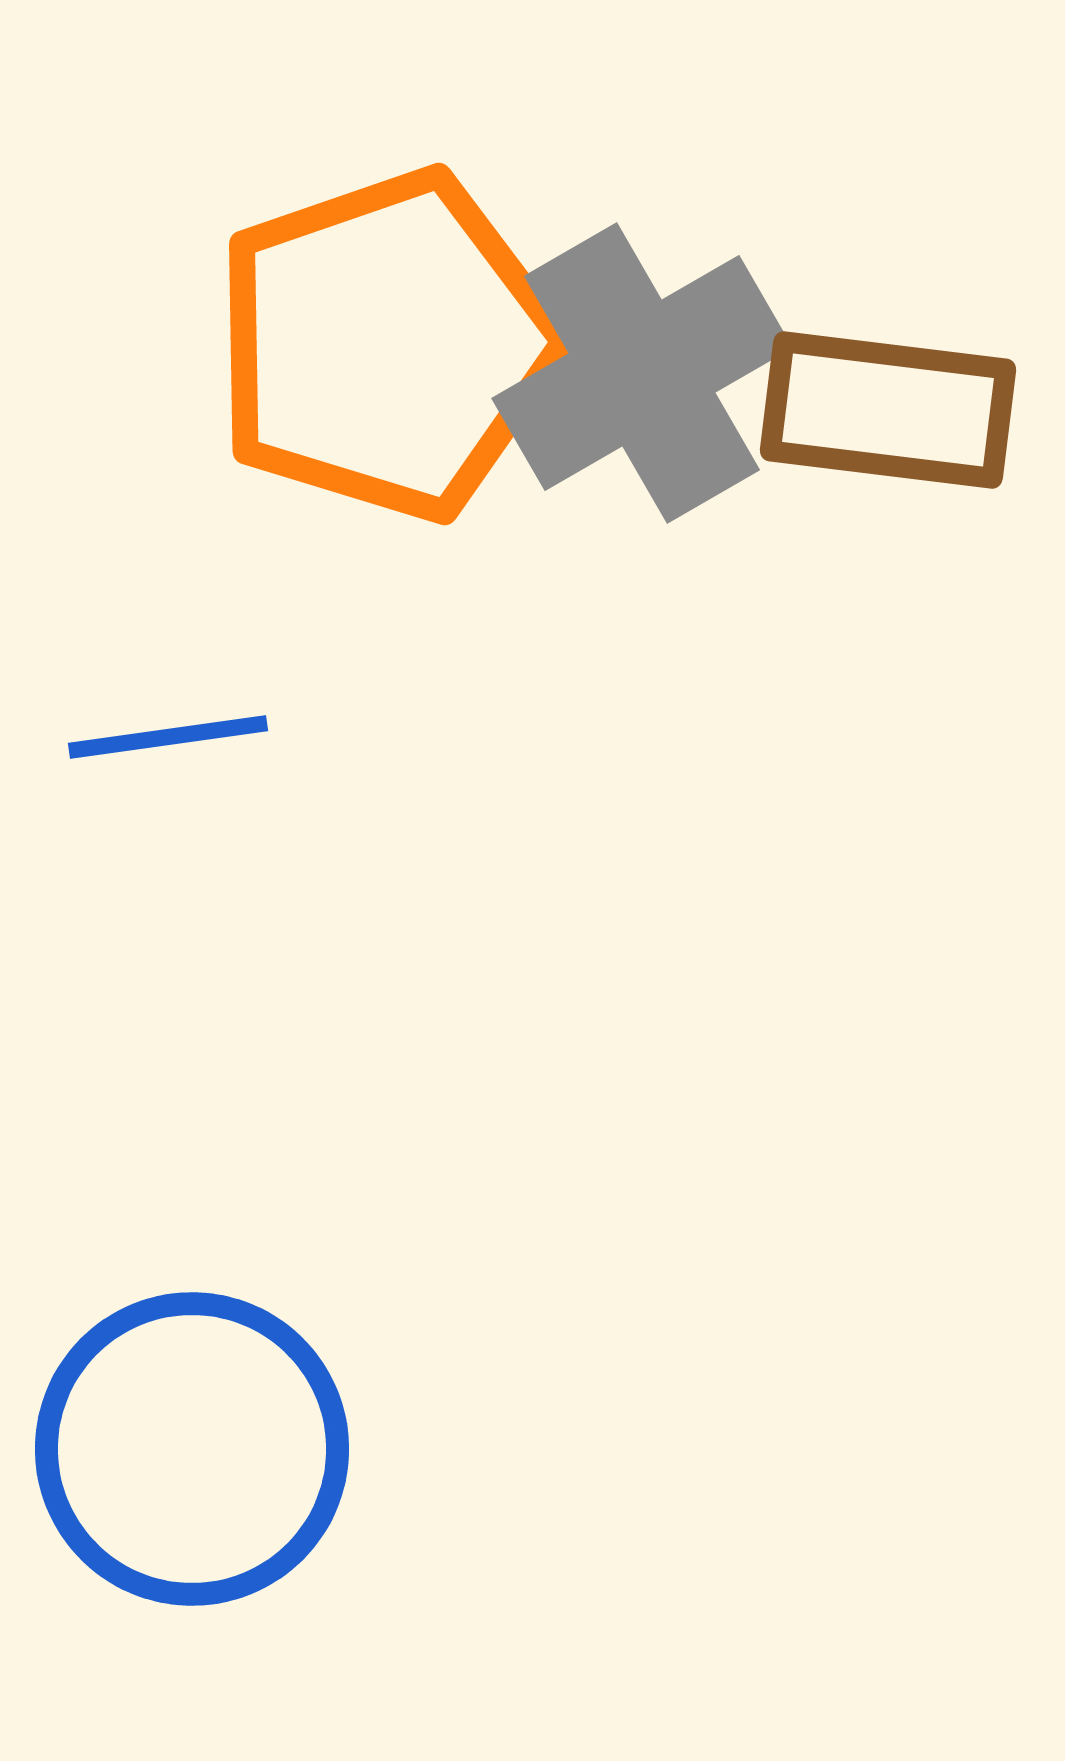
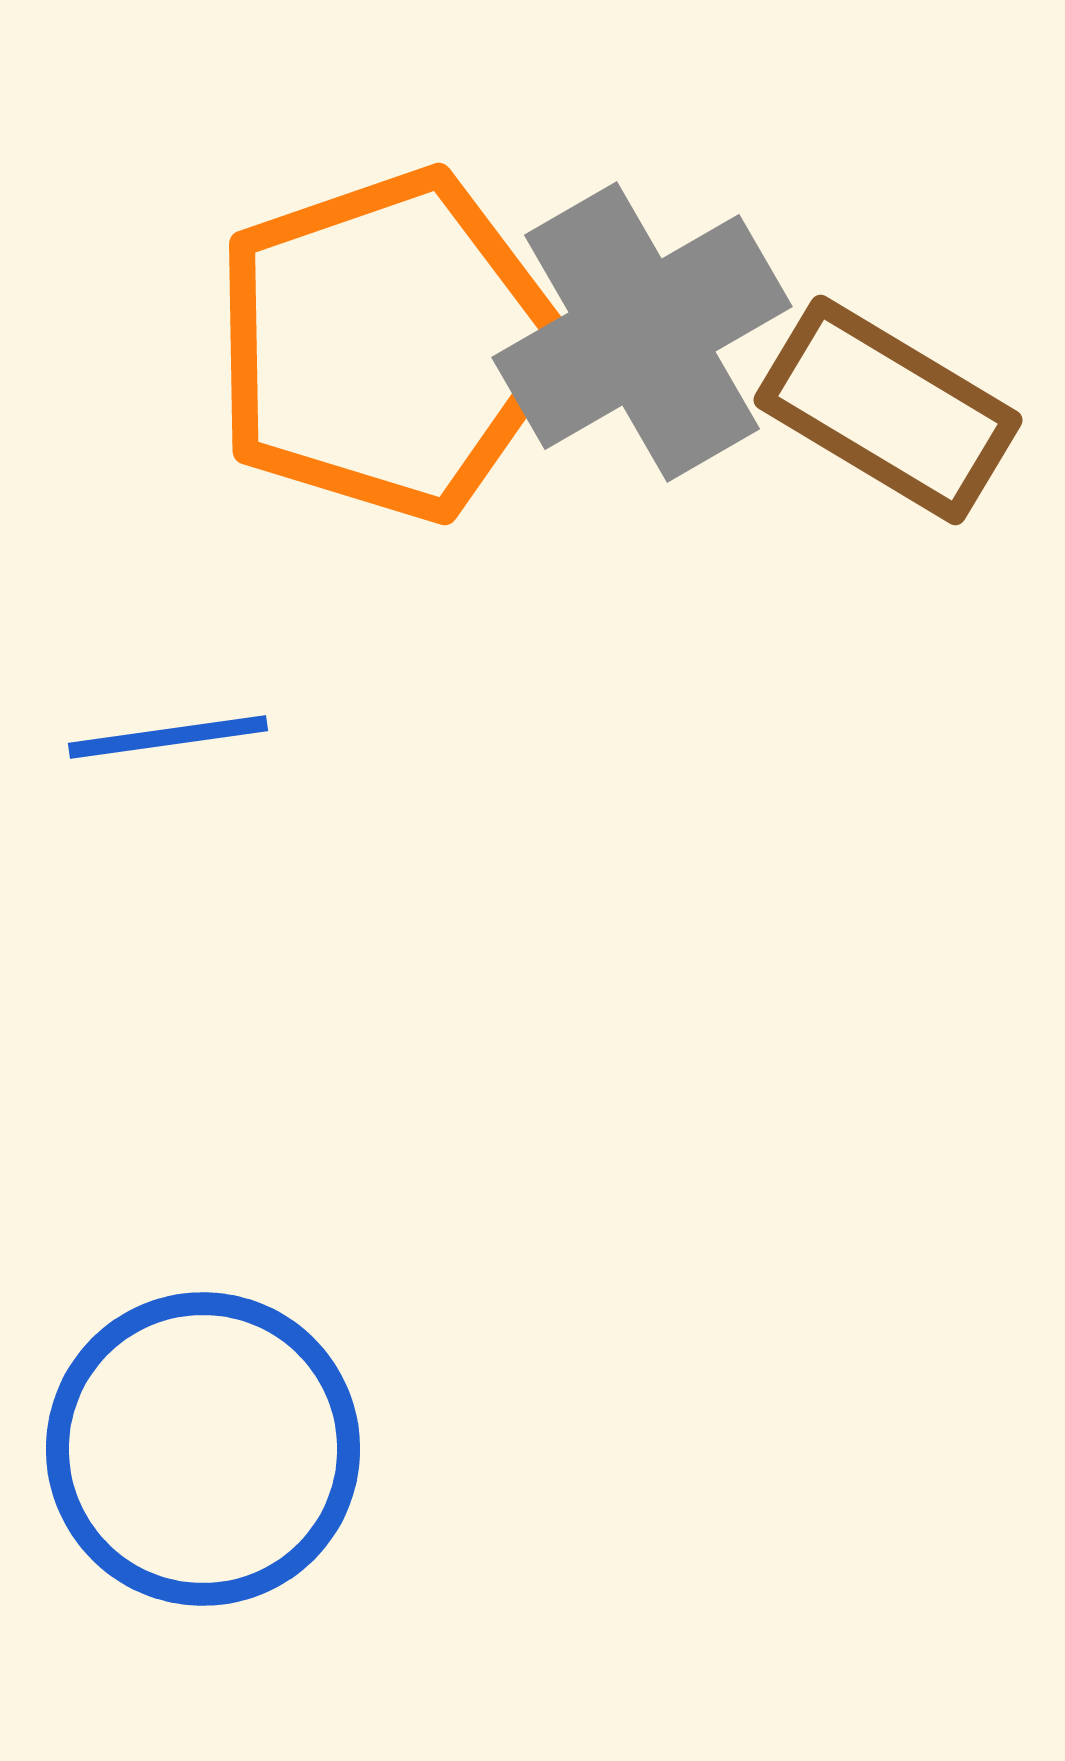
gray cross: moved 41 px up
brown rectangle: rotated 24 degrees clockwise
blue circle: moved 11 px right
